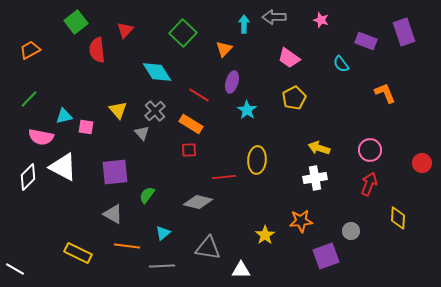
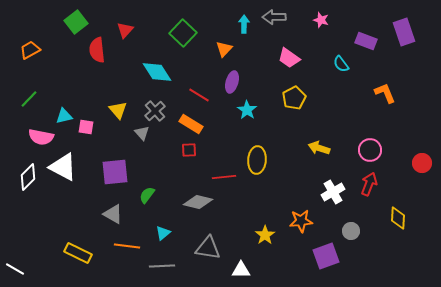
white cross at (315, 178): moved 18 px right, 14 px down; rotated 20 degrees counterclockwise
